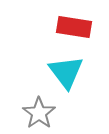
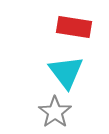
gray star: moved 16 px right, 1 px up
